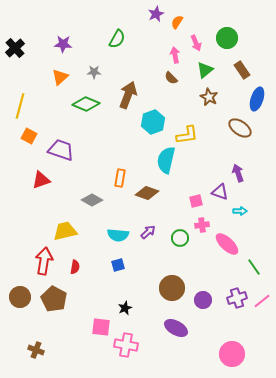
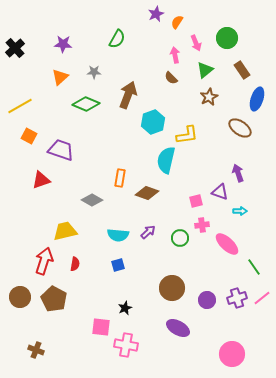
brown star at (209, 97): rotated 18 degrees clockwise
yellow line at (20, 106): rotated 45 degrees clockwise
red arrow at (44, 261): rotated 8 degrees clockwise
red semicircle at (75, 267): moved 3 px up
purple circle at (203, 300): moved 4 px right
pink line at (262, 301): moved 3 px up
purple ellipse at (176, 328): moved 2 px right
